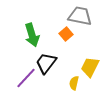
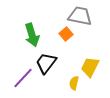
purple line: moved 3 px left
